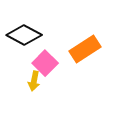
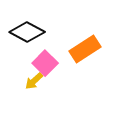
black diamond: moved 3 px right, 3 px up
yellow arrow: rotated 36 degrees clockwise
